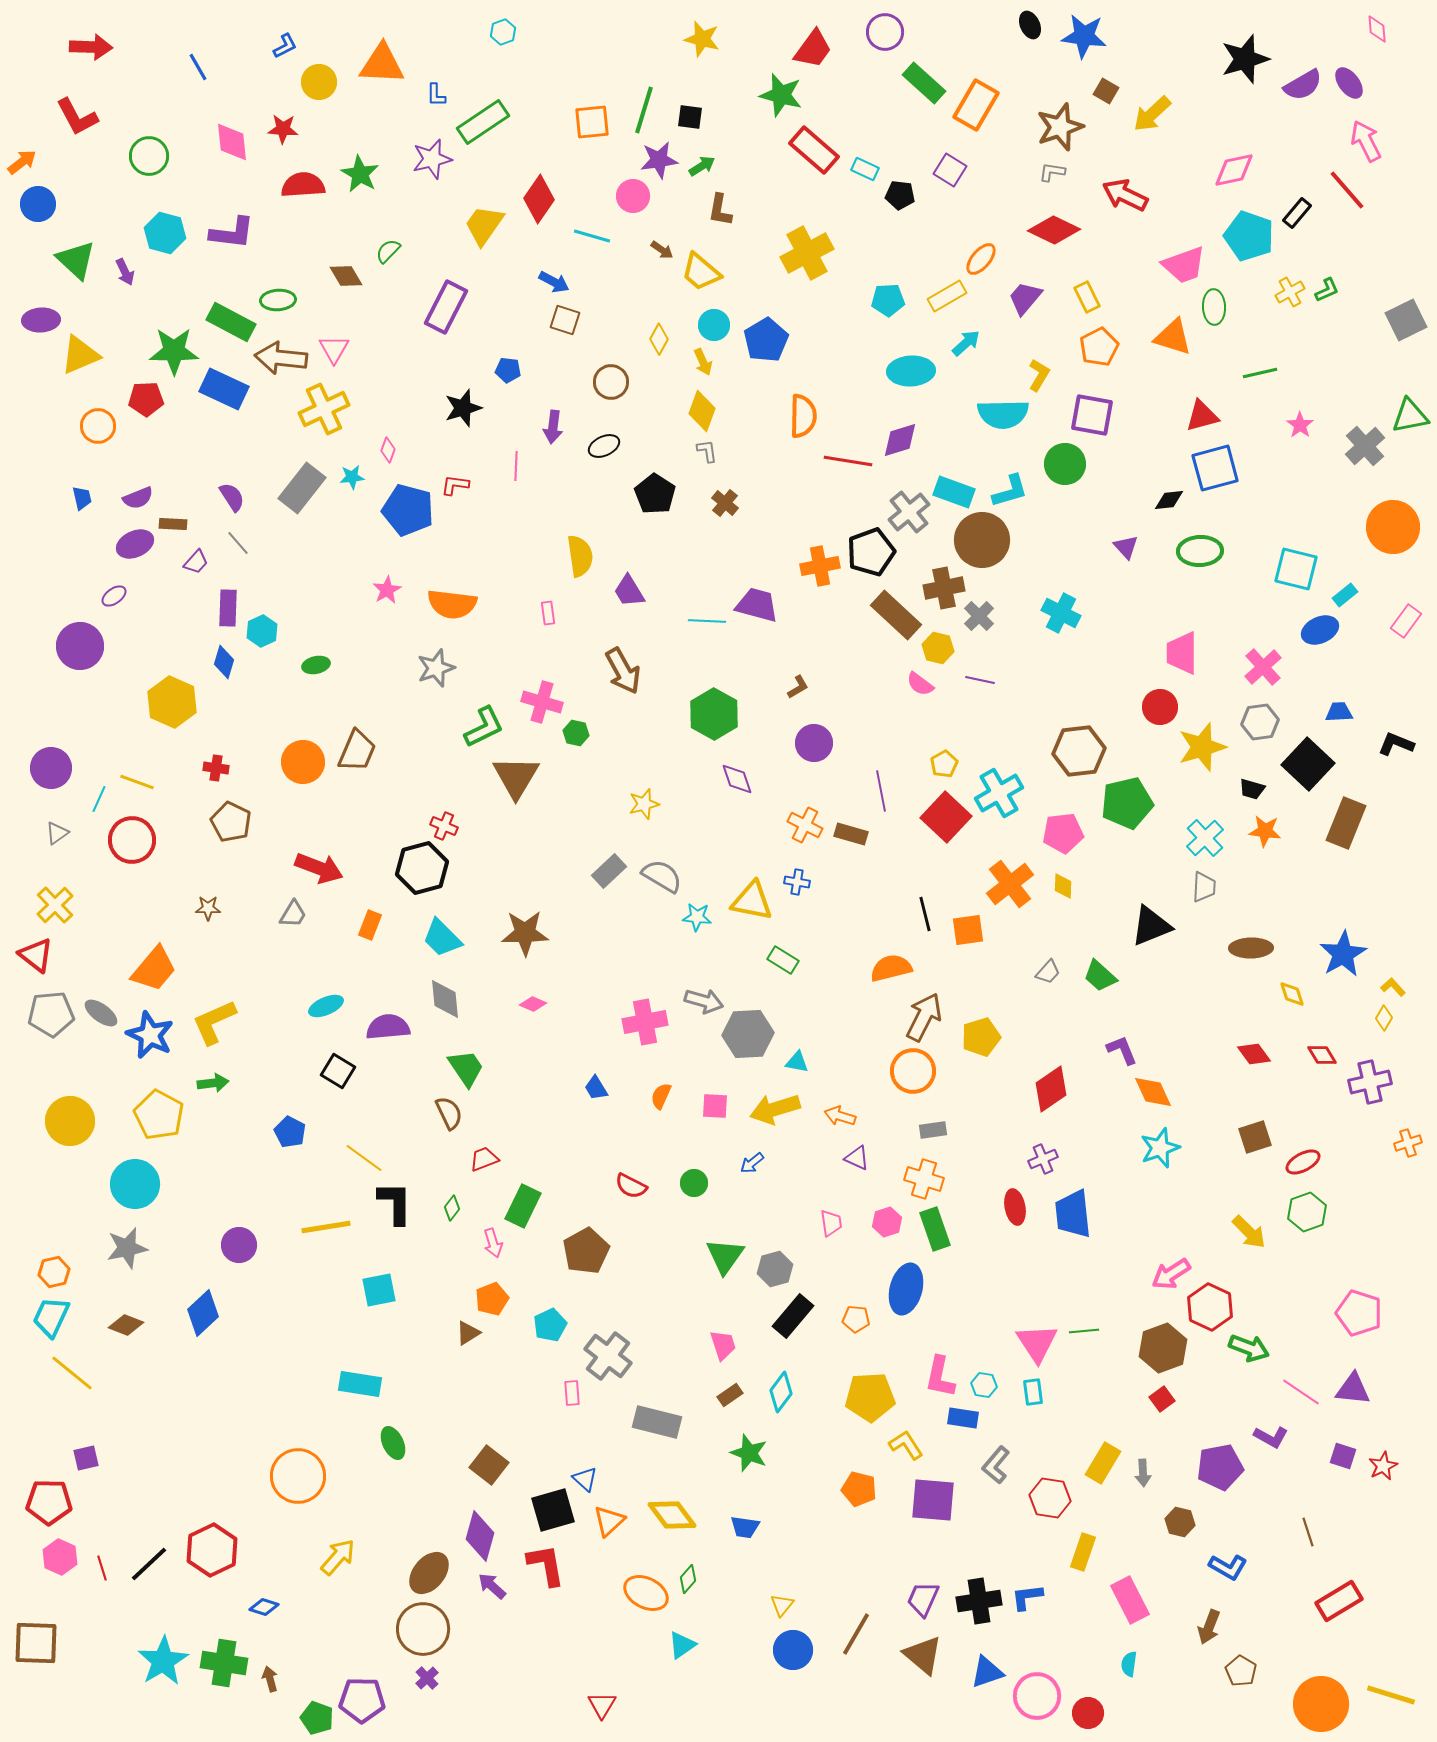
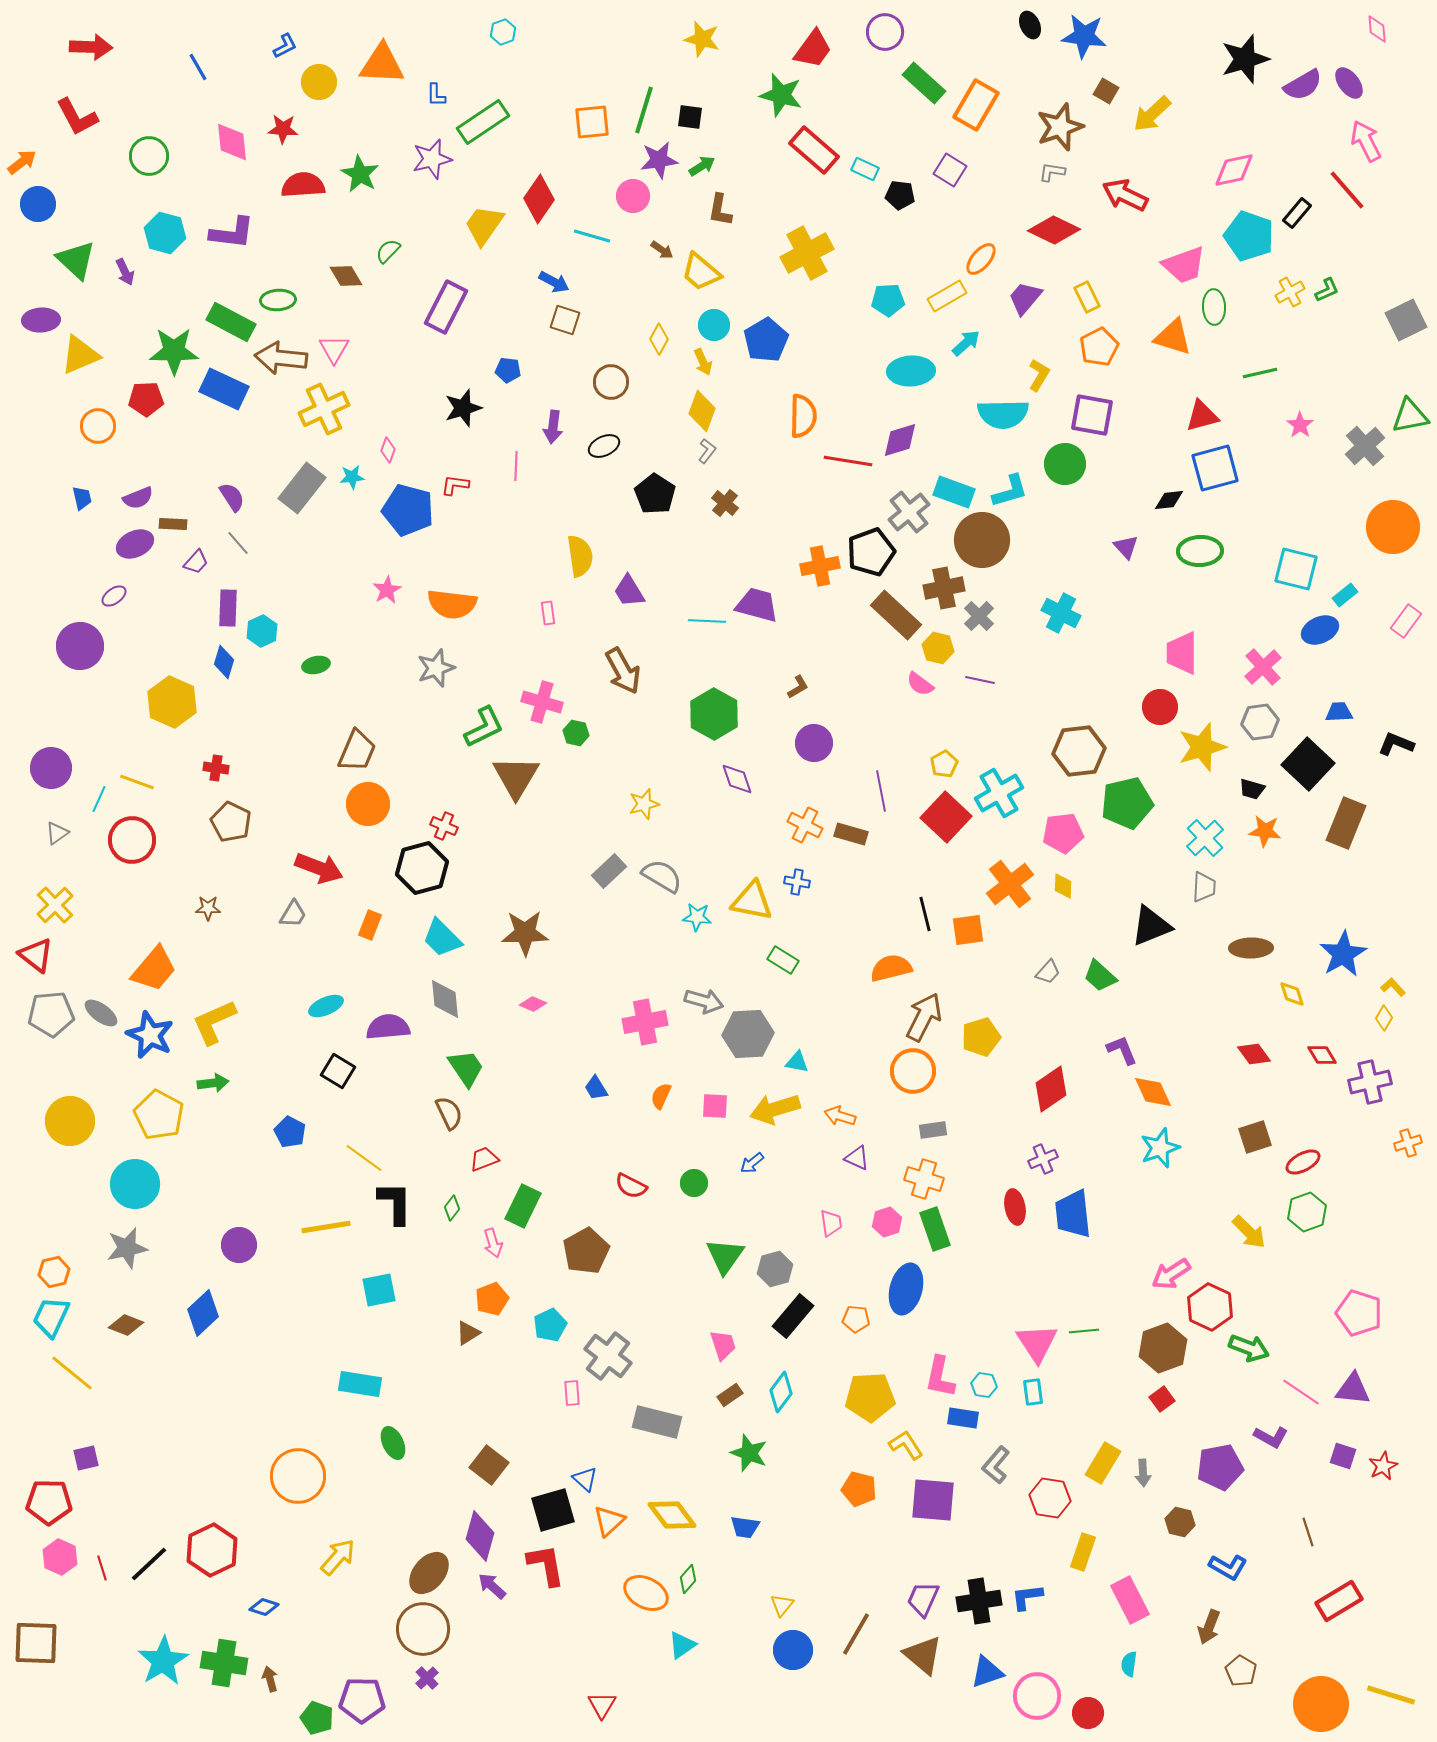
gray L-shape at (707, 451): rotated 45 degrees clockwise
orange circle at (303, 762): moved 65 px right, 42 px down
